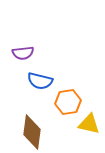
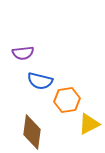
orange hexagon: moved 1 px left, 2 px up
yellow triangle: rotated 40 degrees counterclockwise
